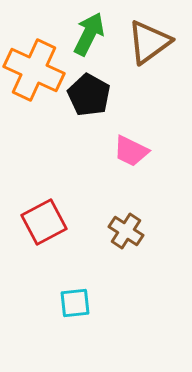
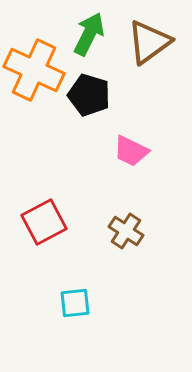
black pentagon: rotated 12 degrees counterclockwise
